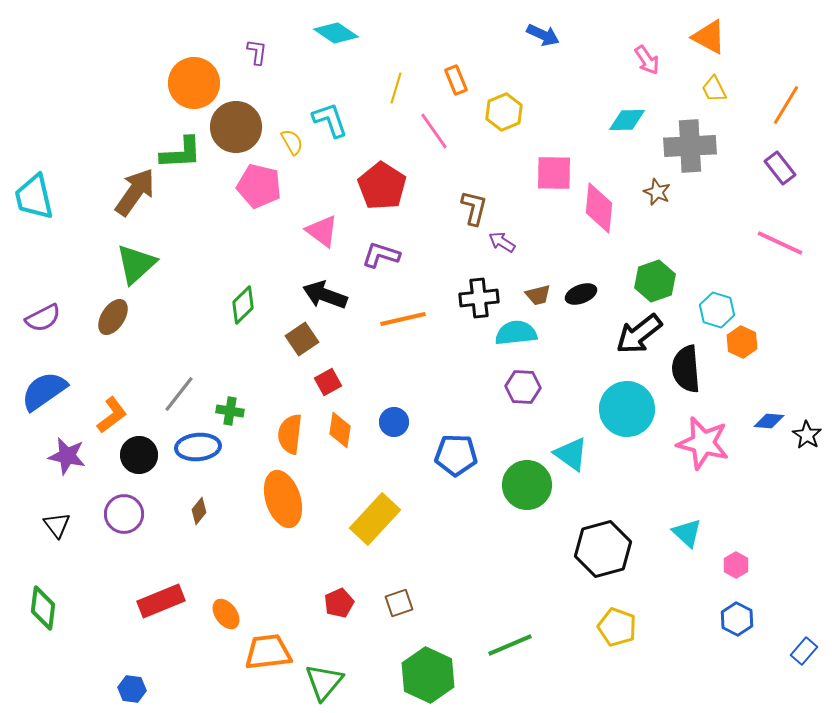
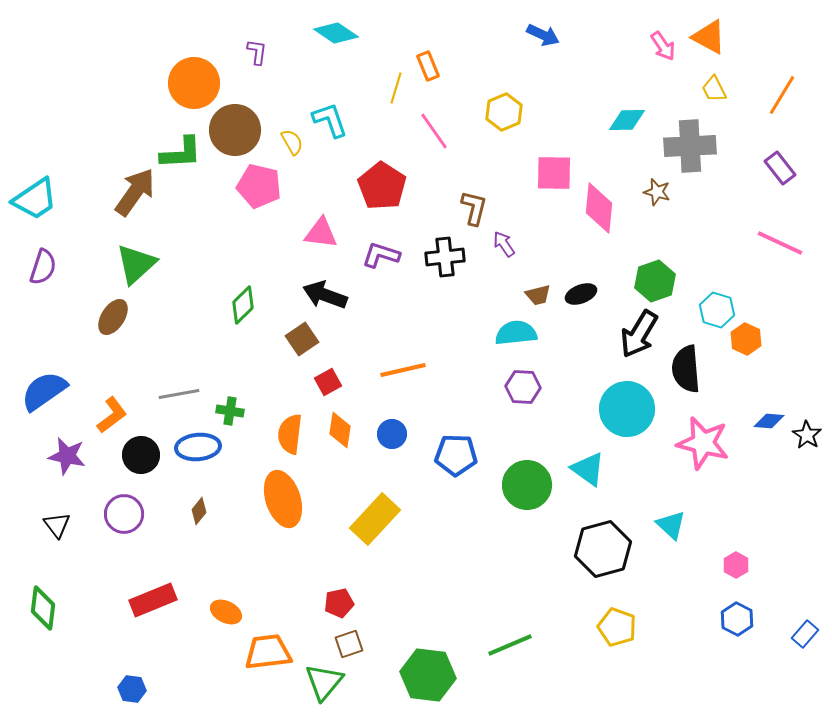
pink arrow at (647, 60): moved 16 px right, 14 px up
orange rectangle at (456, 80): moved 28 px left, 14 px up
orange line at (786, 105): moved 4 px left, 10 px up
brown circle at (236, 127): moved 1 px left, 3 px down
brown star at (657, 192): rotated 8 degrees counterclockwise
cyan trapezoid at (34, 197): moved 1 px right, 2 px down; rotated 111 degrees counterclockwise
pink triangle at (322, 231): moved 1 px left, 2 px down; rotated 30 degrees counterclockwise
purple arrow at (502, 242): moved 2 px right, 2 px down; rotated 24 degrees clockwise
black cross at (479, 298): moved 34 px left, 41 px up
purple semicircle at (43, 318): moved 51 px up; rotated 45 degrees counterclockwise
orange line at (403, 319): moved 51 px down
black arrow at (639, 334): rotated 21 degrees counterclockwise
orange hexagon at (742, 342): moved 4 px right, 3 px up
gray line at (179, 394): rotated 42 degrees clockwise
blue circle at (394, 422): moved 2 px left, 12 px down
cyan triangle at (571, 454): moved 17 px right, 15 px down
black circle at (139, 455): moved 2 px right
cyan triangle at (687, 533): moved 16 px left, 8 px up
red rectangle at (161, 601): moved 8 px left, 1 px up
red pentagon at (339, 603): rotated 12 degrees clockwise
brown square at (399, 603): moved 50 px left, 41 px down
orange ellipse at (226, 614): moved 2 px up; rotated 28 degrees counterclockwise
blue rectangle at (804, 651): moved 1 px right, 17 px up
green hexagon at (428, 675): rotated 18 degrees counterclockwise
